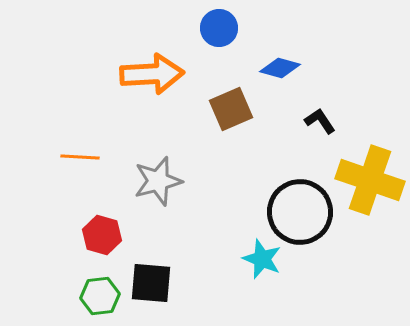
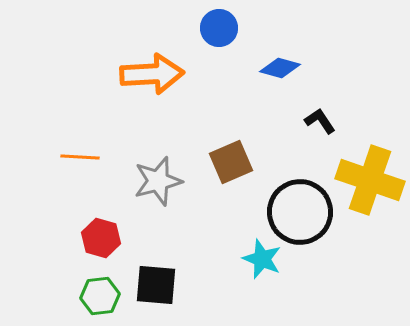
brown square: moved 53 px down
red hexagon: moved 1 px left, 3 px down
black square: moved 5 px right, 2 px down
